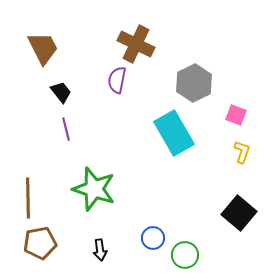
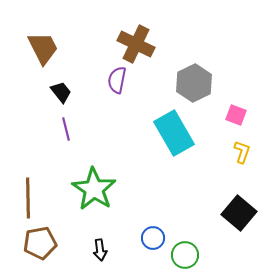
green star: rotated 15 degrees clockwise
